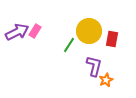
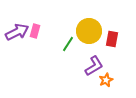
pink rectangle: rotated 16 degrees counterclockwise
green line: moved 1 px left, 1 px up
purple L-shape: rotated 45 degrees clockwise
